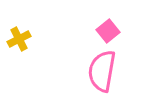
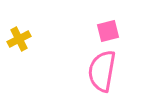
pink square: rotated 25 degrees clockwise
